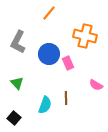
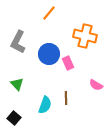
green triangle: moved 1 px down
